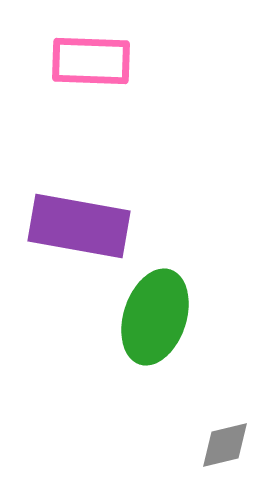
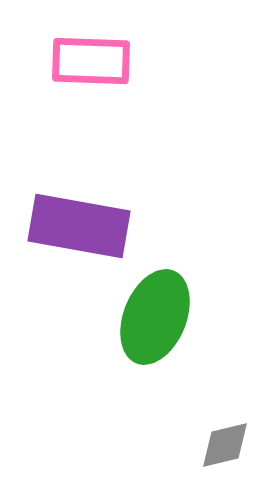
green ellipse: rotated 4 degrees clockwise
